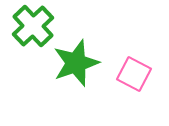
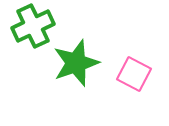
green cross: rotated 18 degrees clockwise
